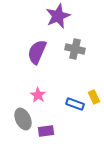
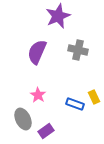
gray cross: moved 3 px right, 1 px down
purple rectangle: rotated 28 degrees counterclockwise
